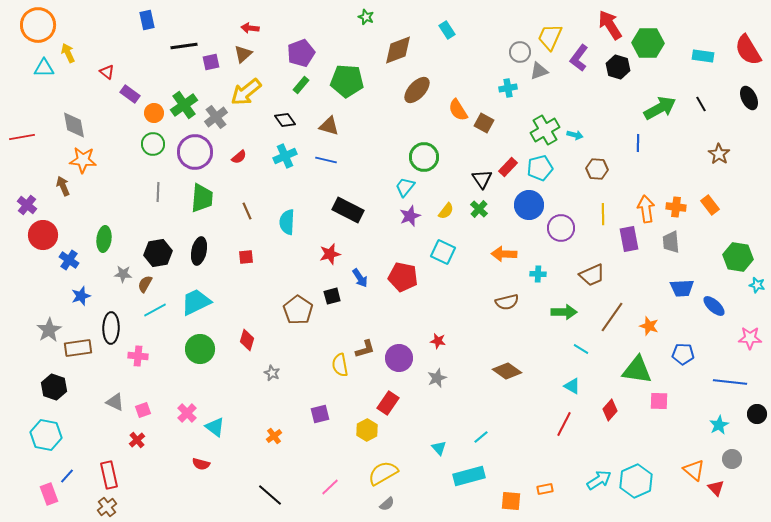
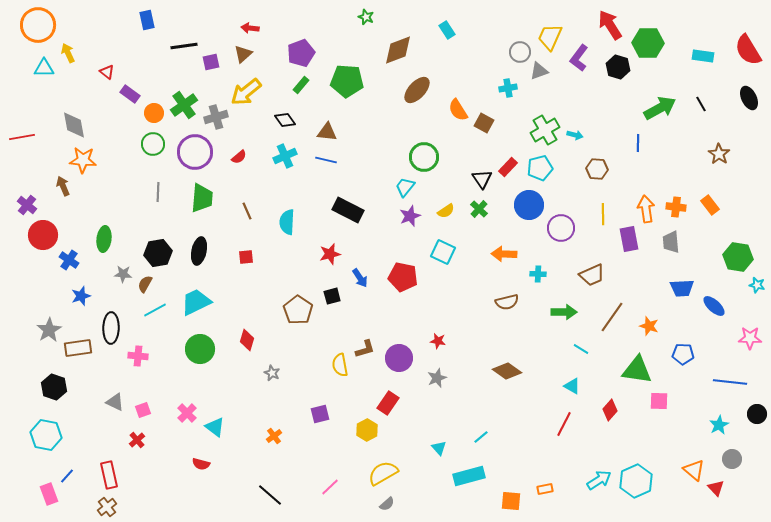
gray cross at (216, 117): rotated 20 degrees clockwise
brown triangle at (329, 126): moved 2 px left, 6 px down; rotated 10 degrees counterclockwise
yellow semicircle at (446, 211): rotated 18 degrees clockwise
